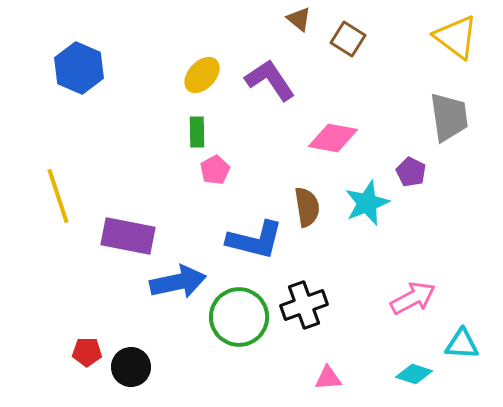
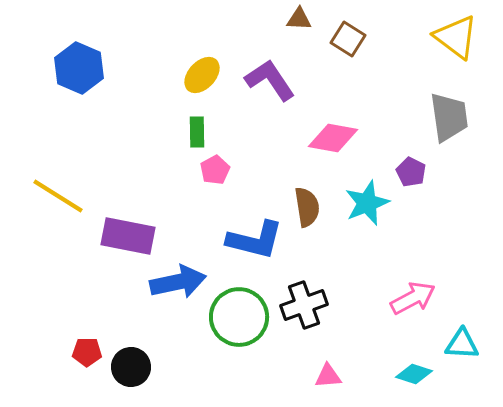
brown triangle: rotated 36 degrees counterclockwise
yellow line: rotated 40 degrees counterclockwise
pink triangle: moved 2 px up
